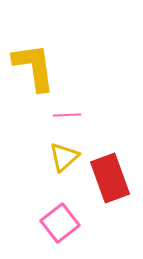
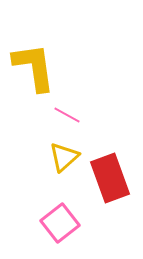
pink line: rotated 32 degrees clockwise
